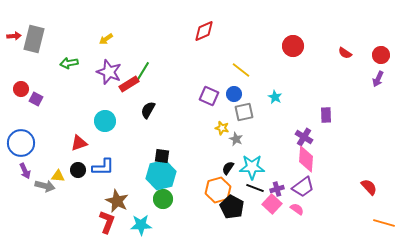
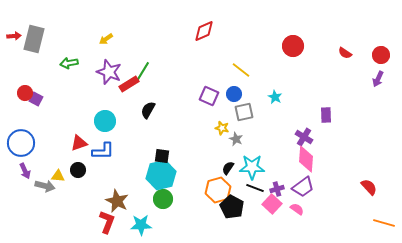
red circle at (21, 89): moved 4 px right, 4 px down
blue L-shape at (103, 167): moved 16 px up
